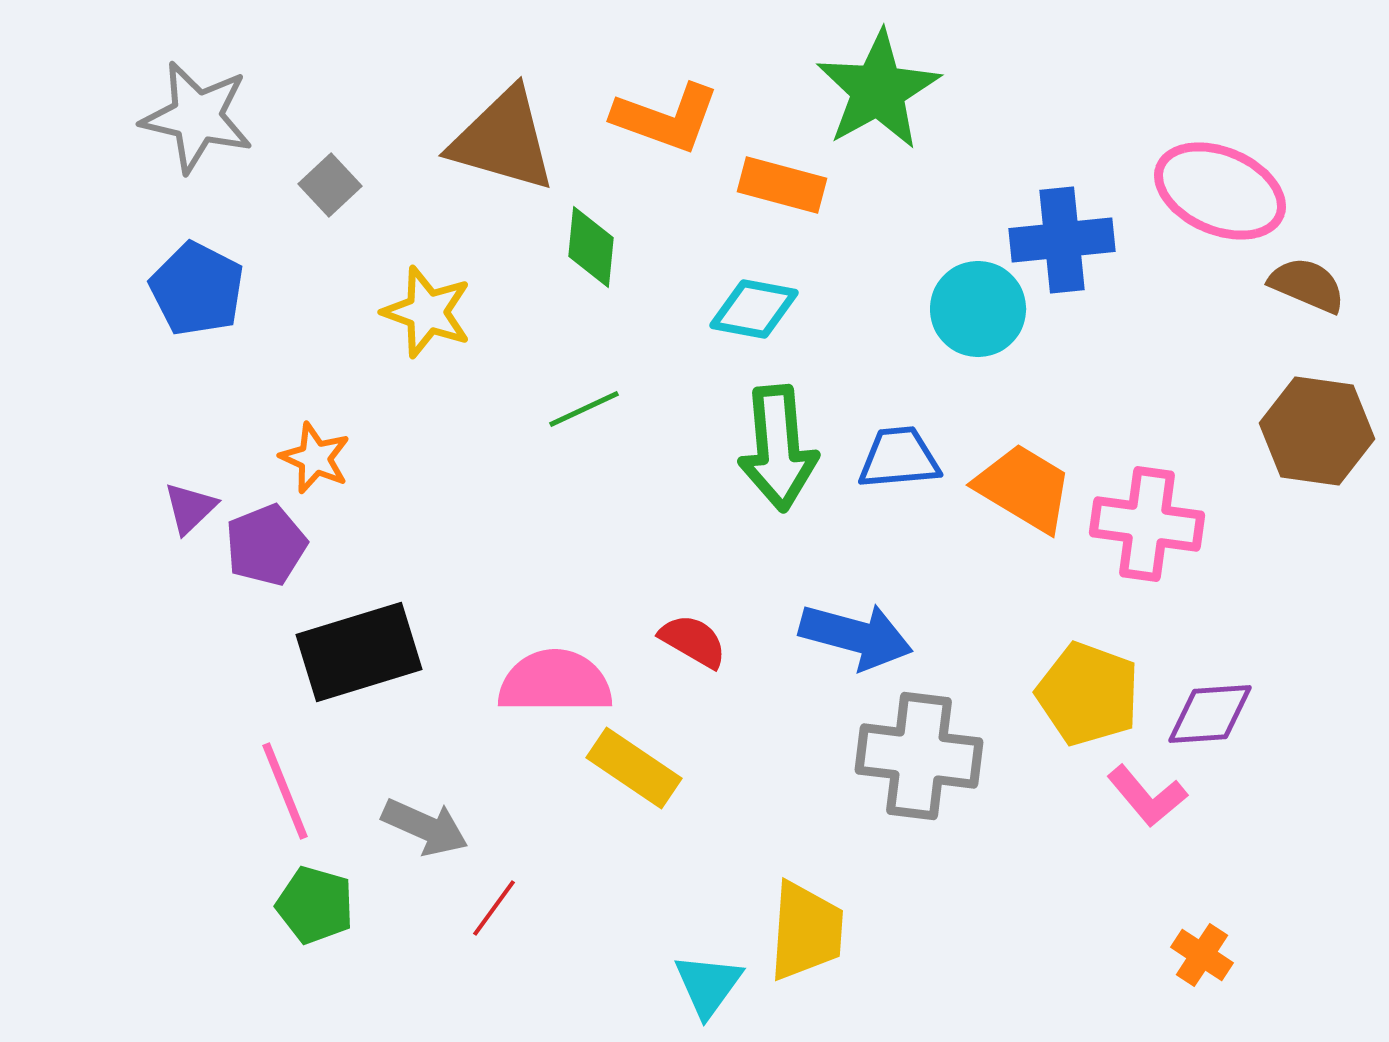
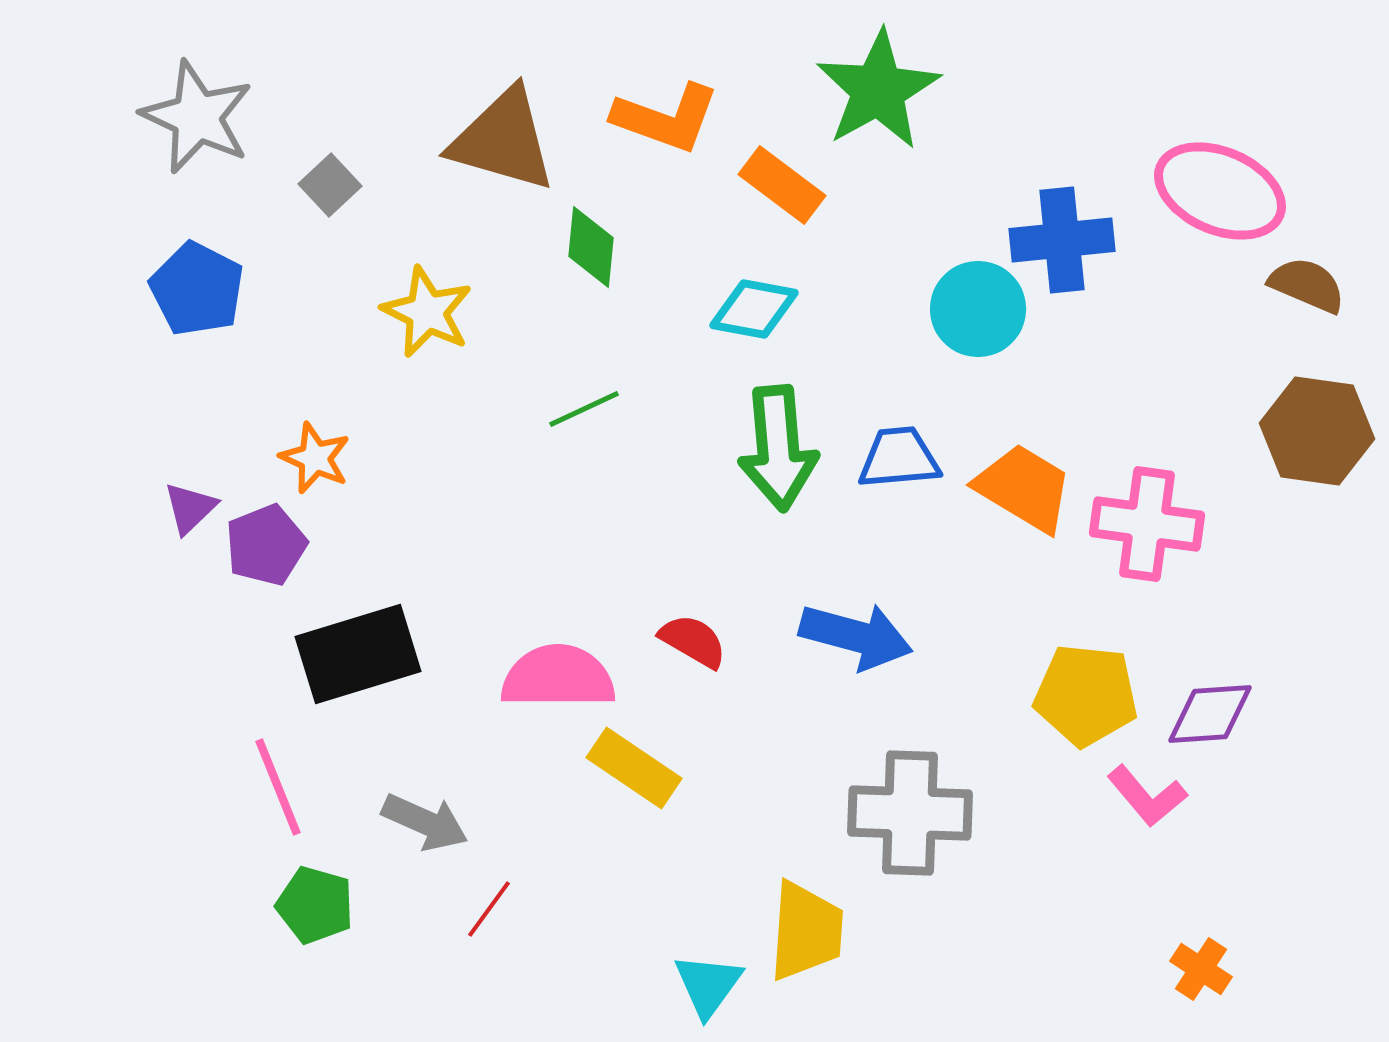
gray star: rotated 12 degrees clockwise
orange rectangle: rotated 22 degrees clockwise
yellow star: rotated 6 degrees clockwise
black rectangle: moved 1 px left, 2 px down
pink semicircle: moved 3 px right, 5 px up
yellow pentagon: moved 2 px left, 1 px down; rotated 14 degrees counterclockwise
gray cross: moved 9 px left, 57 px down; rotated 5 degrees counterclockwise
pink line: moved 7 px left, 4 px up
gray arrow: moved 5 px up
red line: moved 5 px left, 1 px down
orange cross: moved 1 px left, 14 px down
